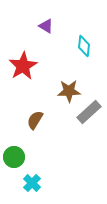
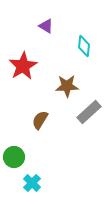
brown star: moved 2 px left, 5 px up
brown semicircle: moved 5 px right
